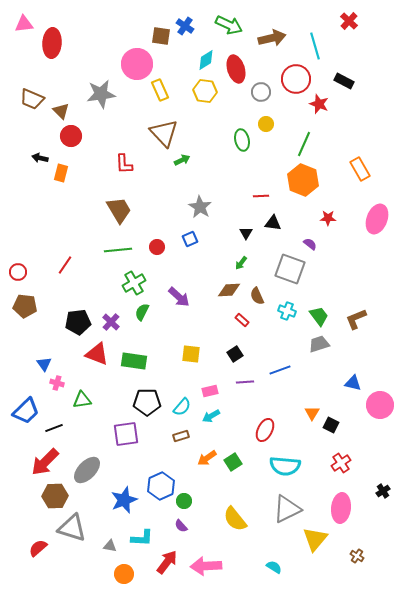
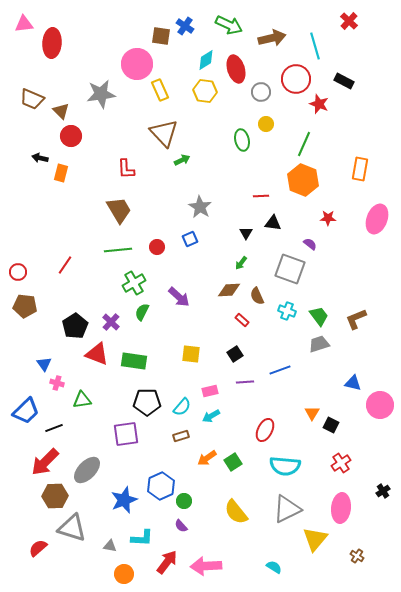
red L-shape at (124, 164): moved 2 px right, 5 px down
orange rectangle at (360, 169): rotated 40 degrees clockwise
black pentagon at (78, 322): moved 3 px left, 4 px down; rotated 25 degrees counterclockwise
yellow semicircle at (235, 519): moved 1 px right, 7 px up
